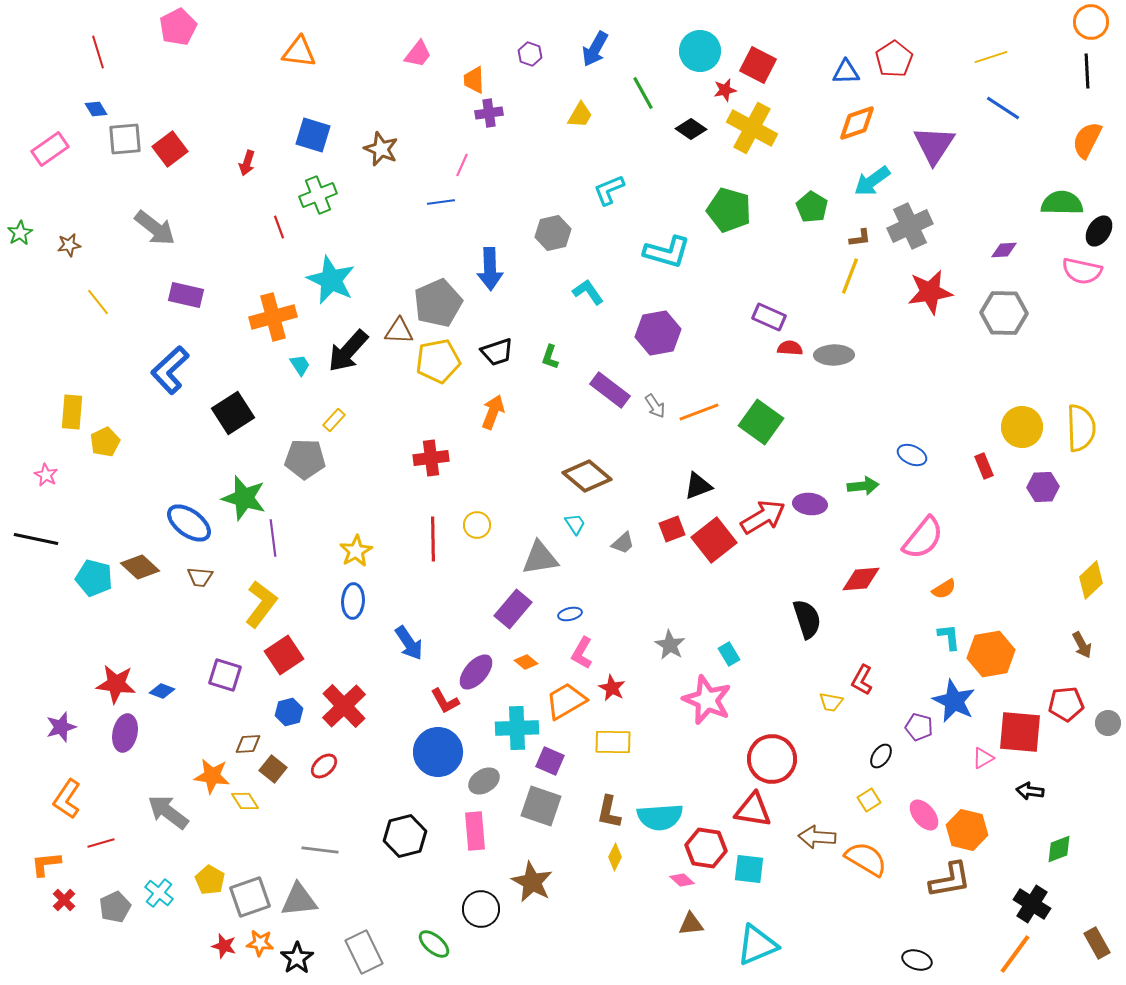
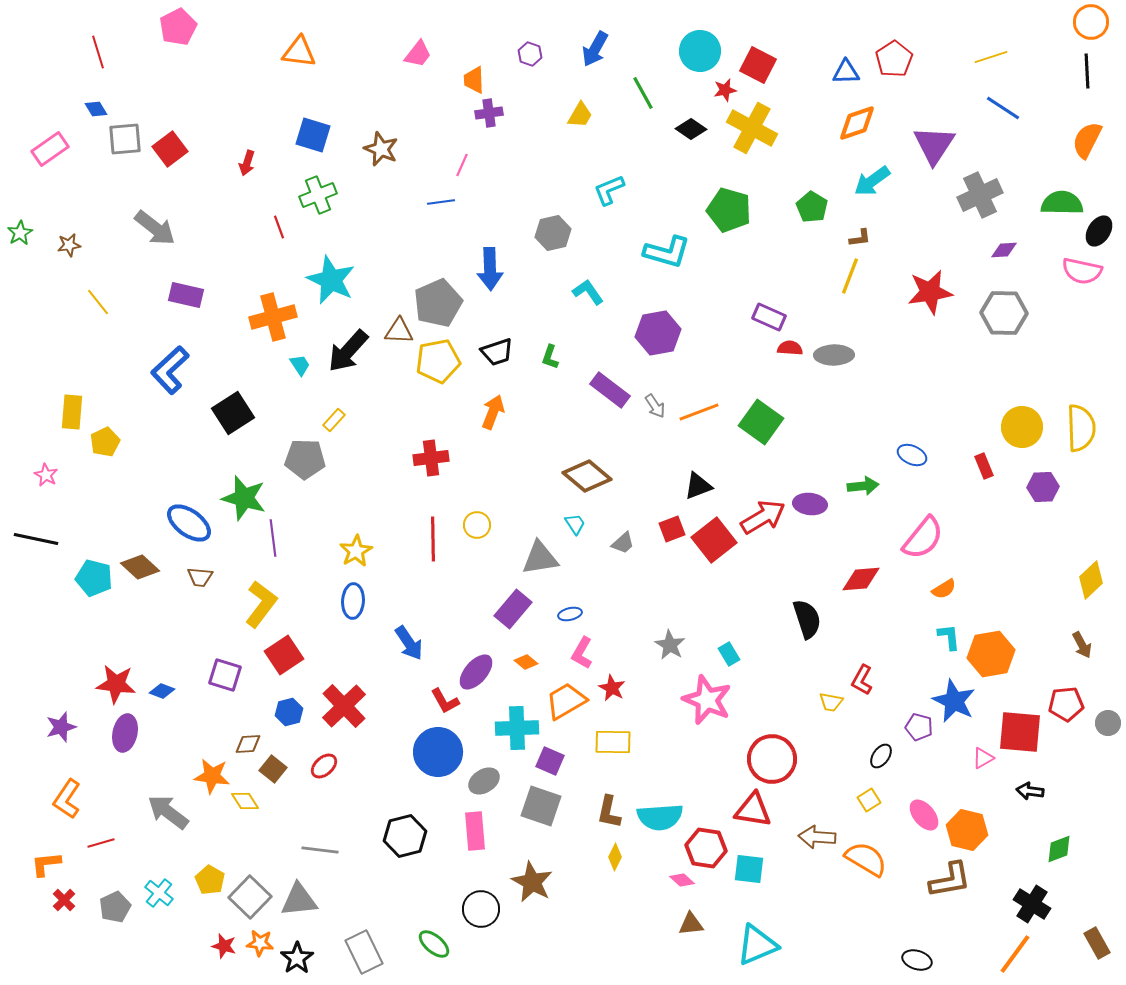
gray cross at (910, 226): moved 70 px right, 31 px up
gray square at (250, 897): rotated 27 degrees counterclockwise
